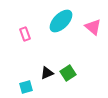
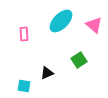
pink triangle: moved 1 px right, 2 px up
pink rectangle: moved 1 px left; rotated 16 degrees clockwise
green square: moved 11 px right, 13 px up
cyan square: moved 2 px left, 1 px up; rotated 24 degrees clockwise
